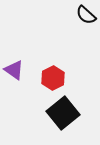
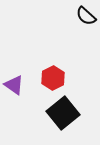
black semicircle: moved 1 px down
purple triangle: moved 15 px down
